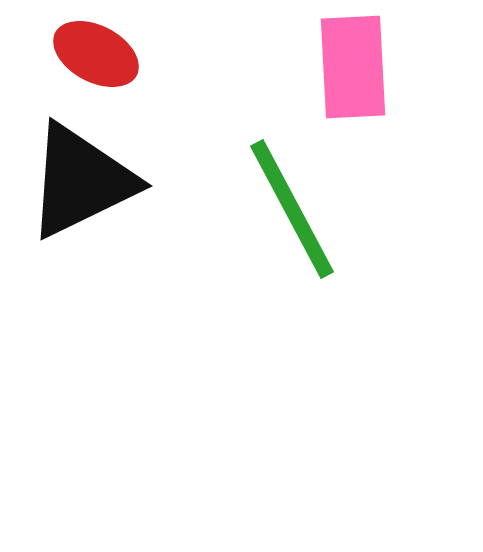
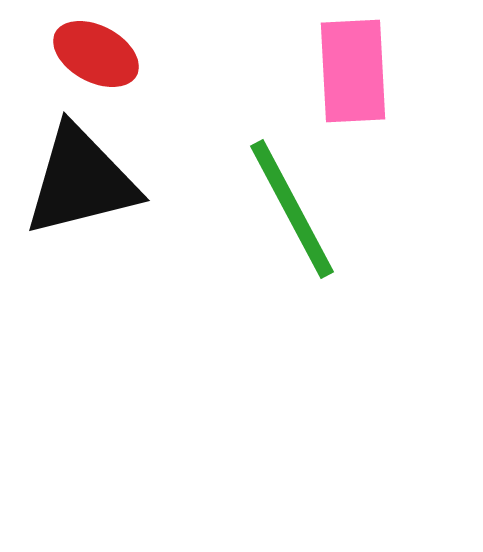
pink rectangle: moved 4 px down
black triangle: rotated 12 degrees clockwise
